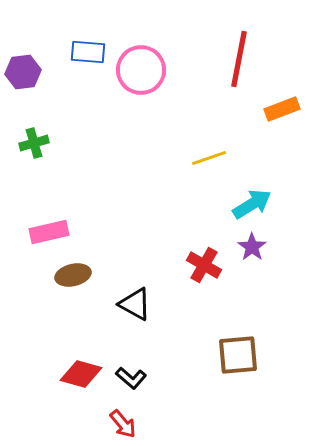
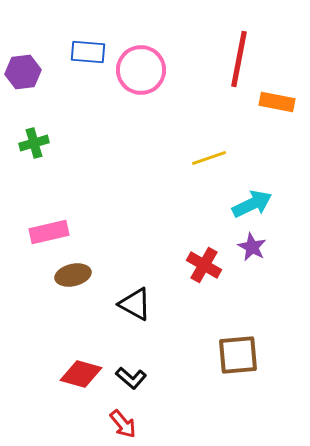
orange rectangle: moved 5 px left, 7 px up; rotated 32 degrees clockwise
cyan arrow: rotated 6 degrees clockwise
purple star: rotated 8 degrees counterclockwise
